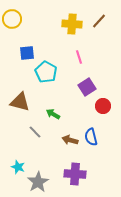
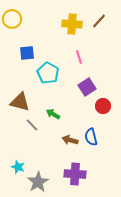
cyan pentagon: moved 2 px right, 1 px down
gray line: moved 3 px left, 7 px up
